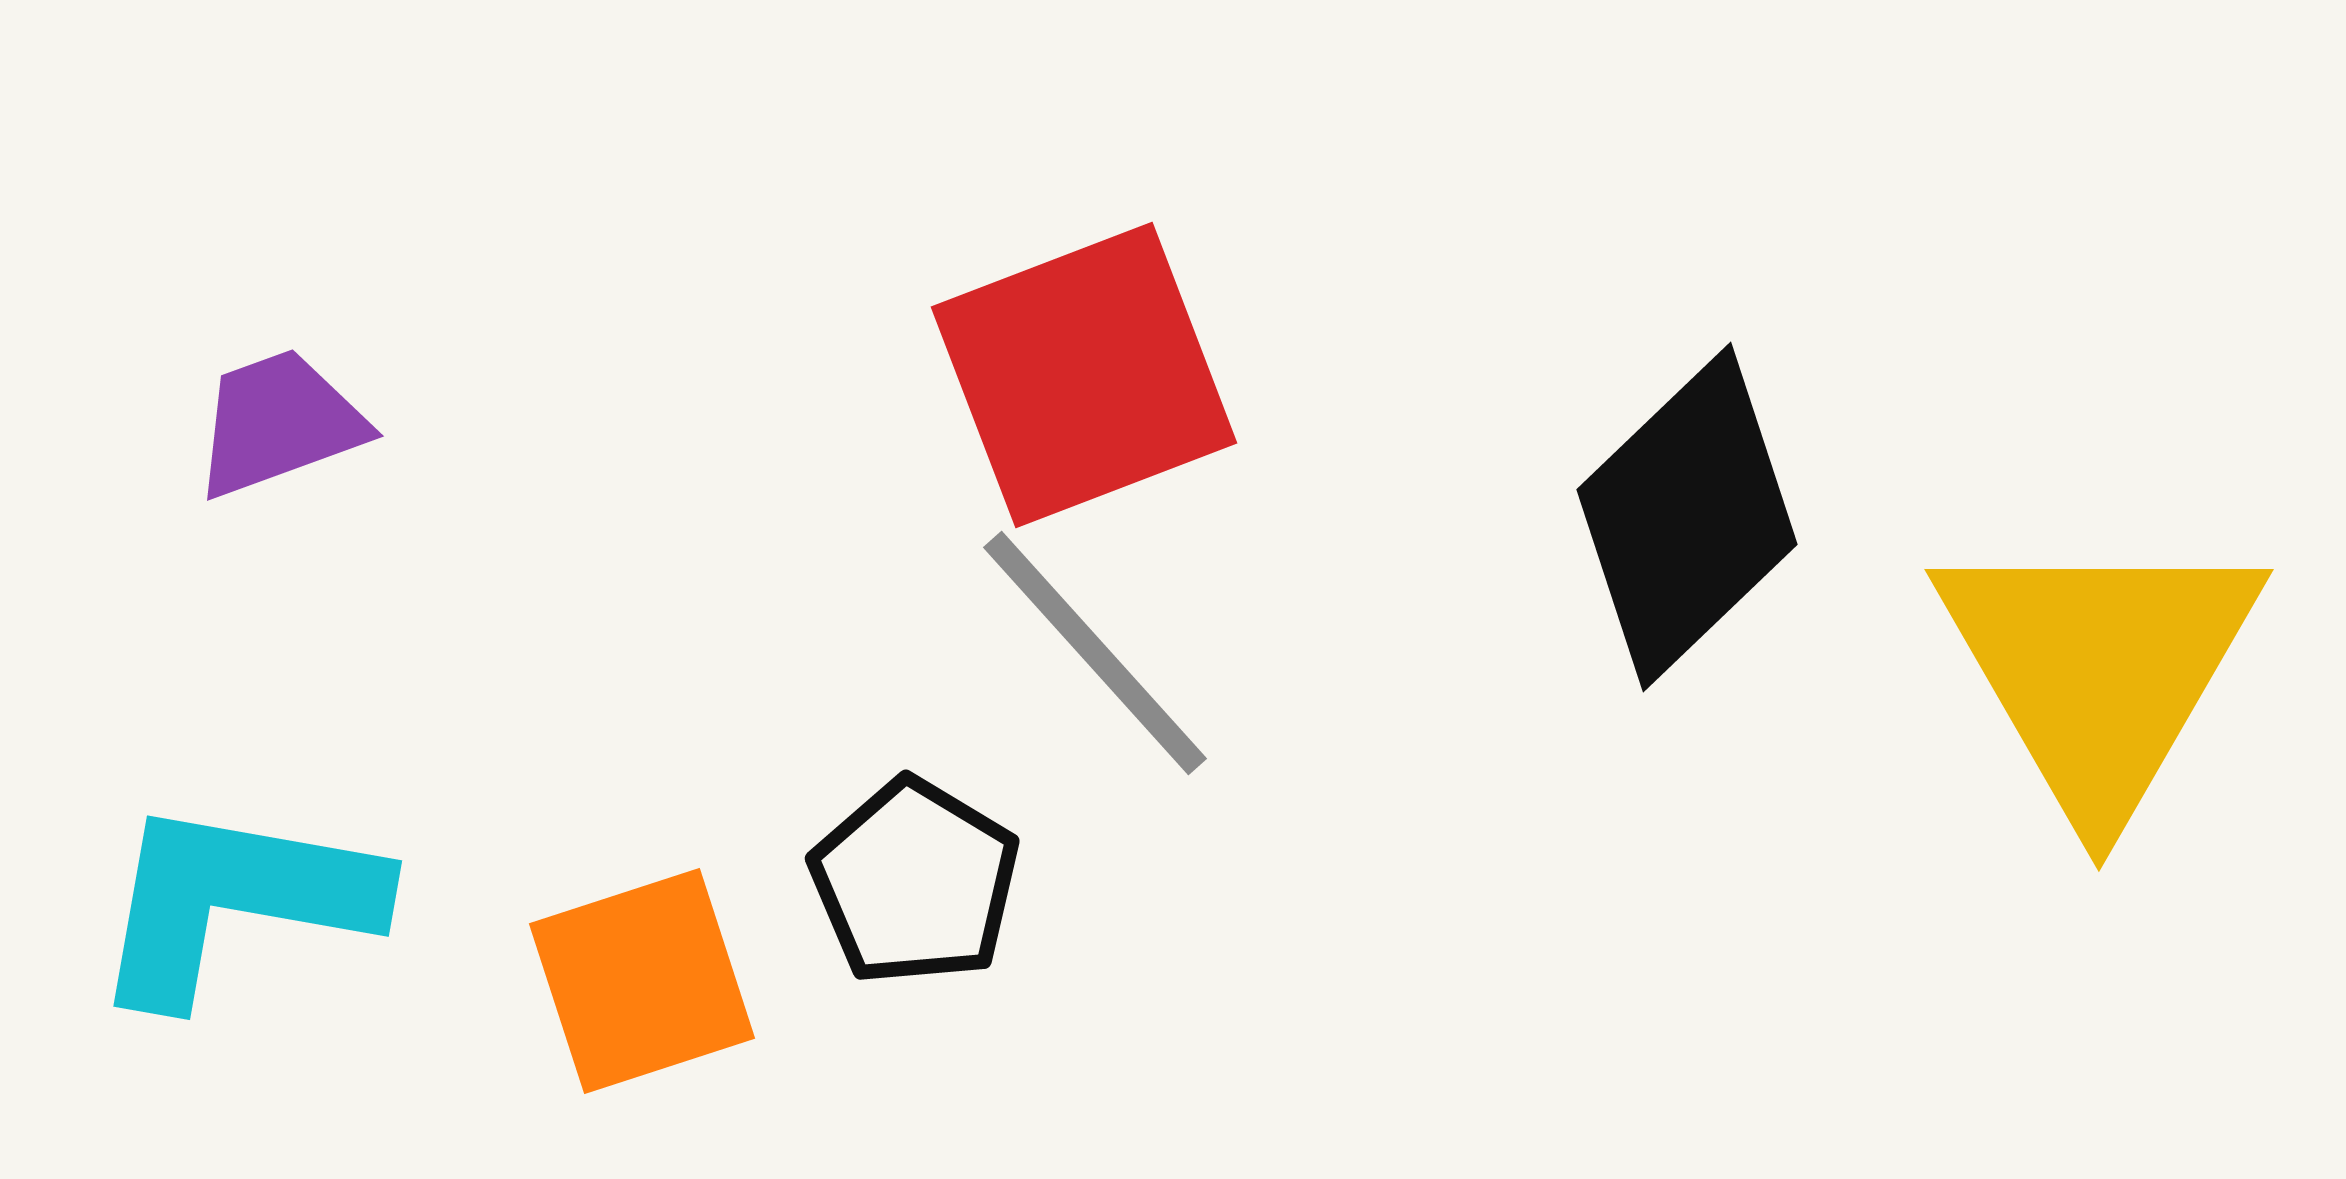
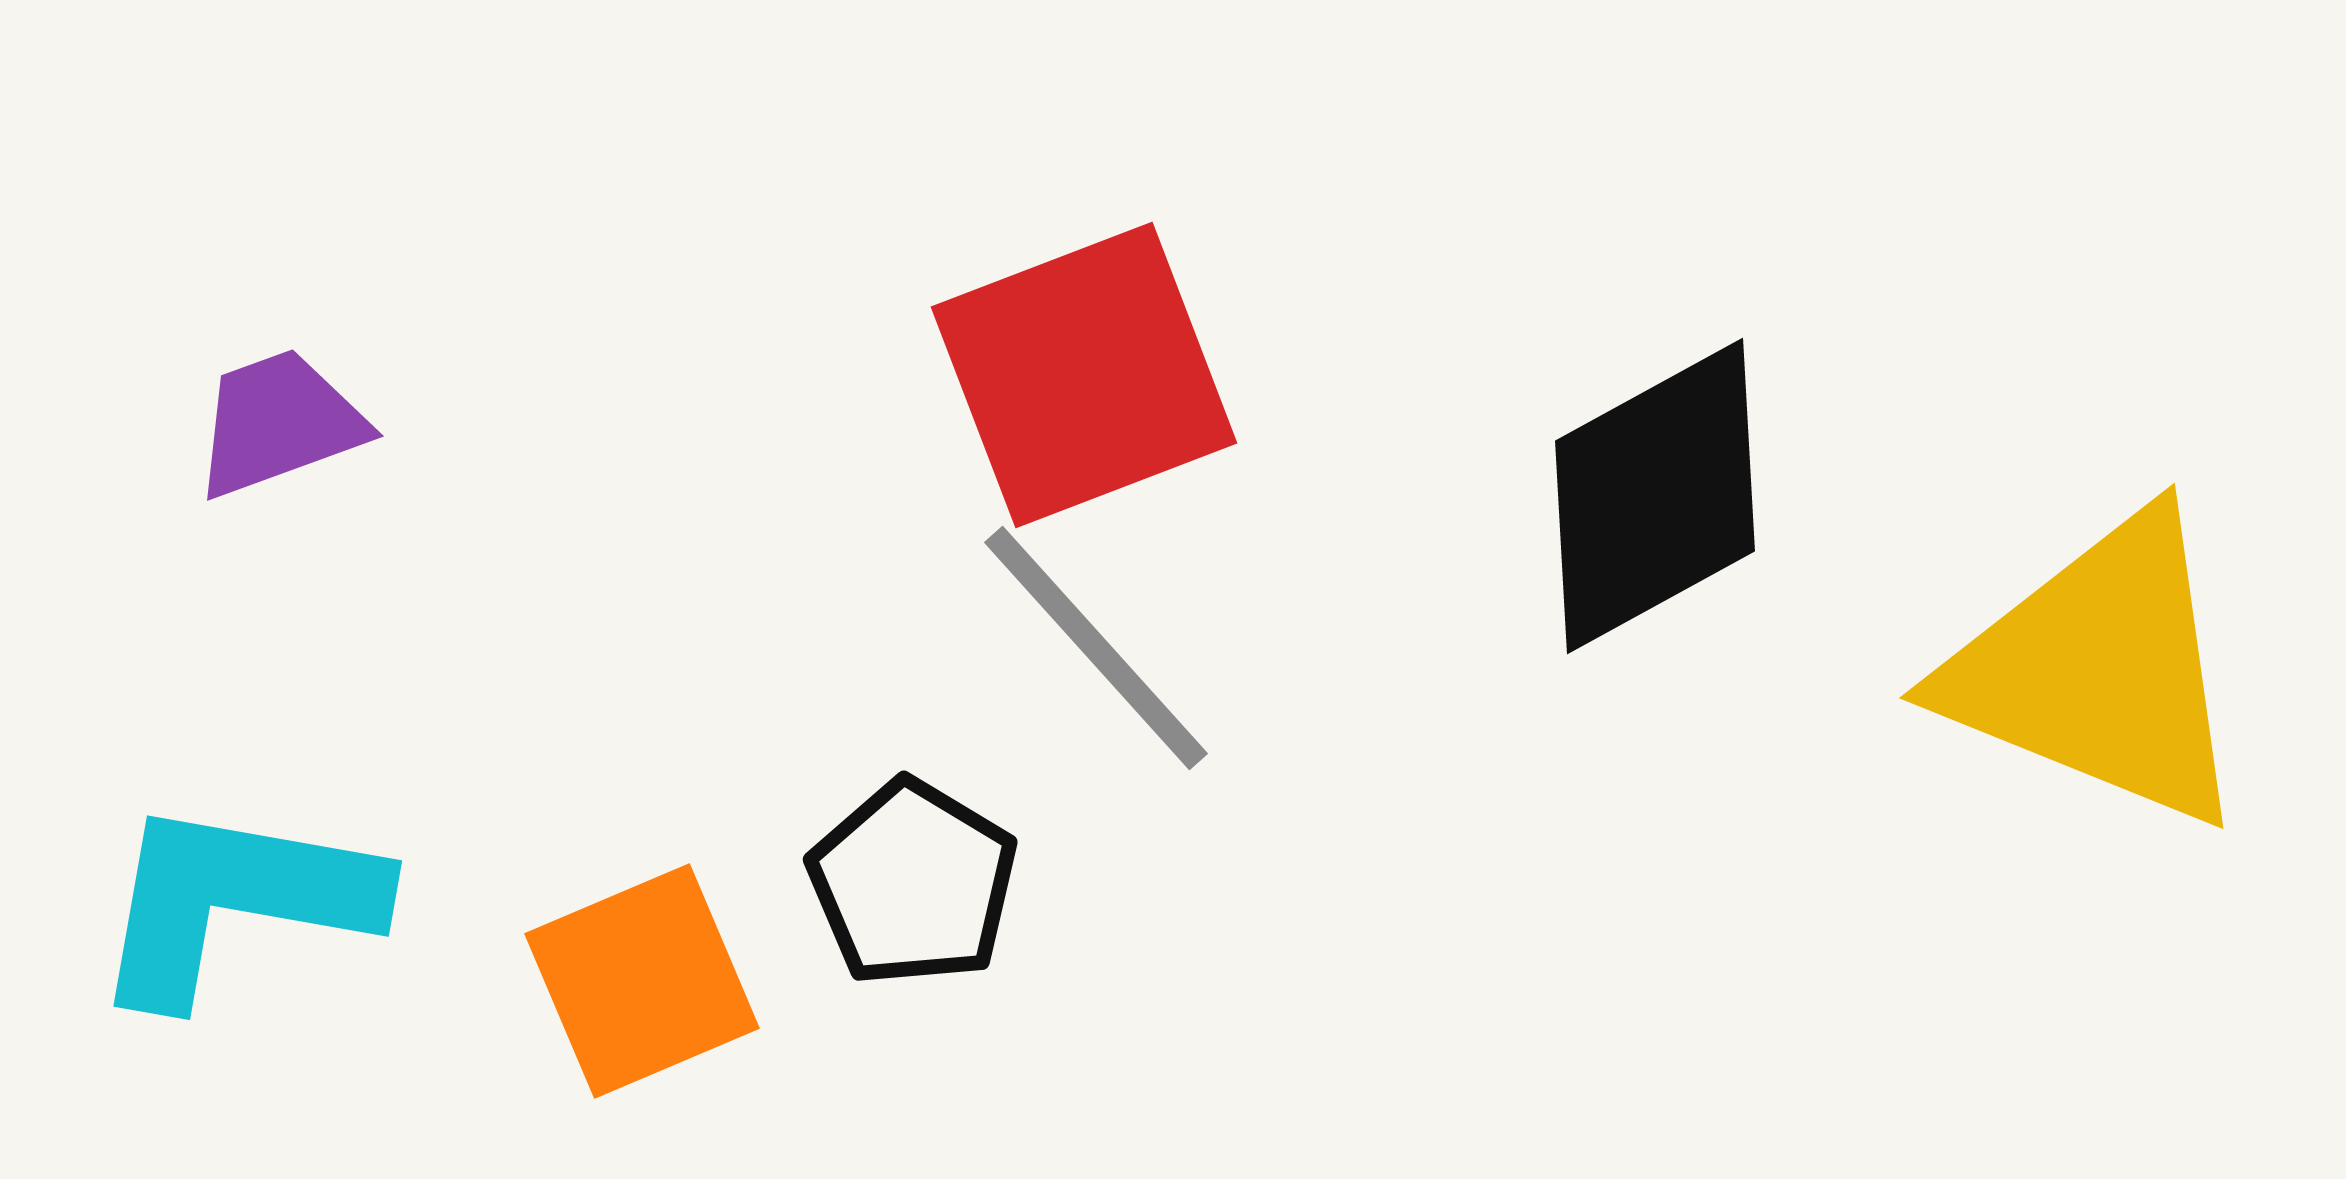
black diamond: moved 32 px left, 21 px up; rotated 15 degrees clockwise
gray line: moved 1 px right, 5 px up
yellow triangle: rotated 38 degrees counterclockwise
black pentagon: moved 2 px left, 1 px down
orange square: rotated 5 degrees counterclockwise
